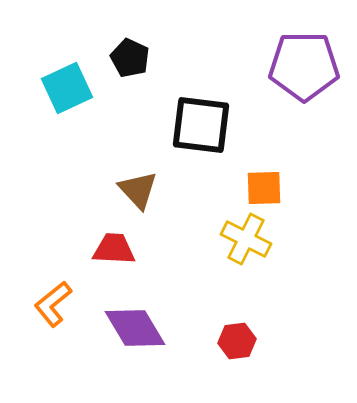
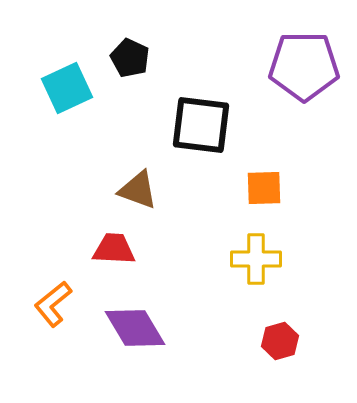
brown triangle: rotated 27 degrees counterclockwise
yellow cross: moved 10 px right, 20 px down; rotated 27 degrees counterclockwise
red hexagon: moved 43 px right; rotated 9 degrees counterclockwise
